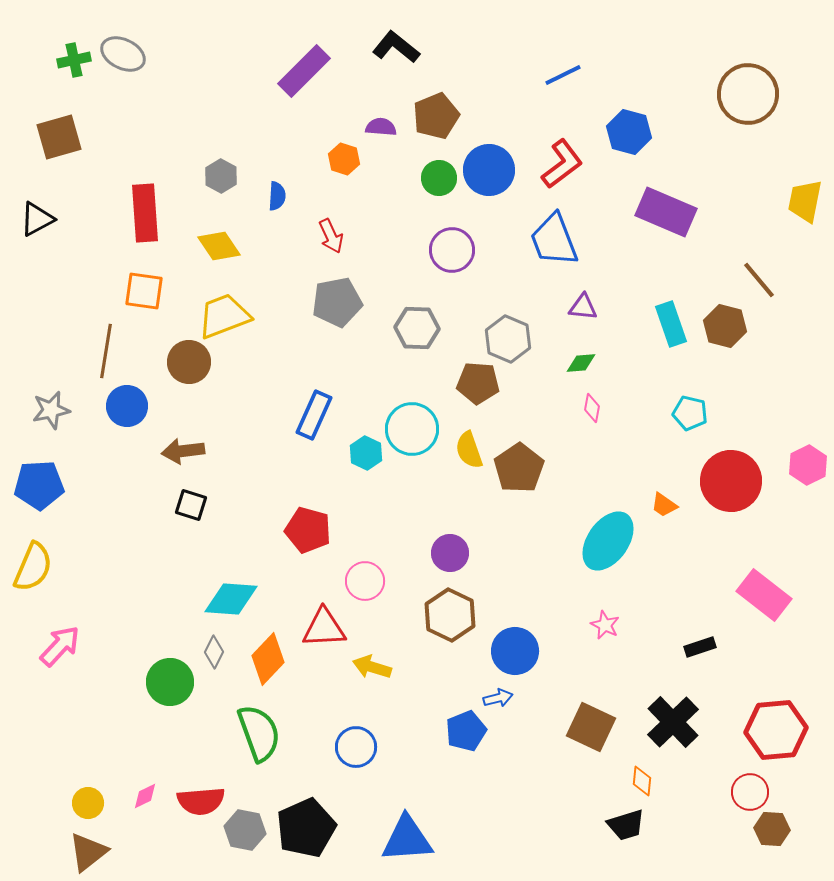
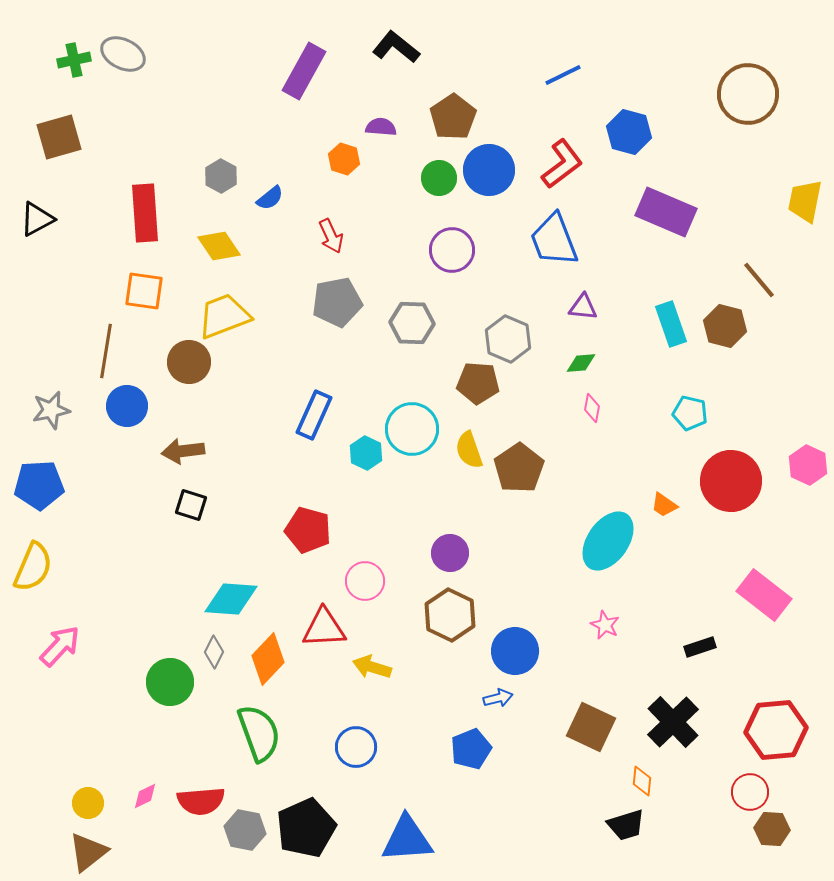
purple rectangle at (304, 71): rotated 16 degrees counterclockwise
brown pentagon at (436, 116): moved 17 px right, 1 px down; rotated 12 degrees counterclockwise
blue semicircle at (277, 196): moved 7 px left, 2 px down; rotated 48 degrees clockwise
gray hexagon at (417, 328): moved 5 px left, 5 px up
pink hexagon at (808, 465): rotated 9 degrees counterclockwise
blue pentagon at (466, 731): moved 5 px right, 18 px down
